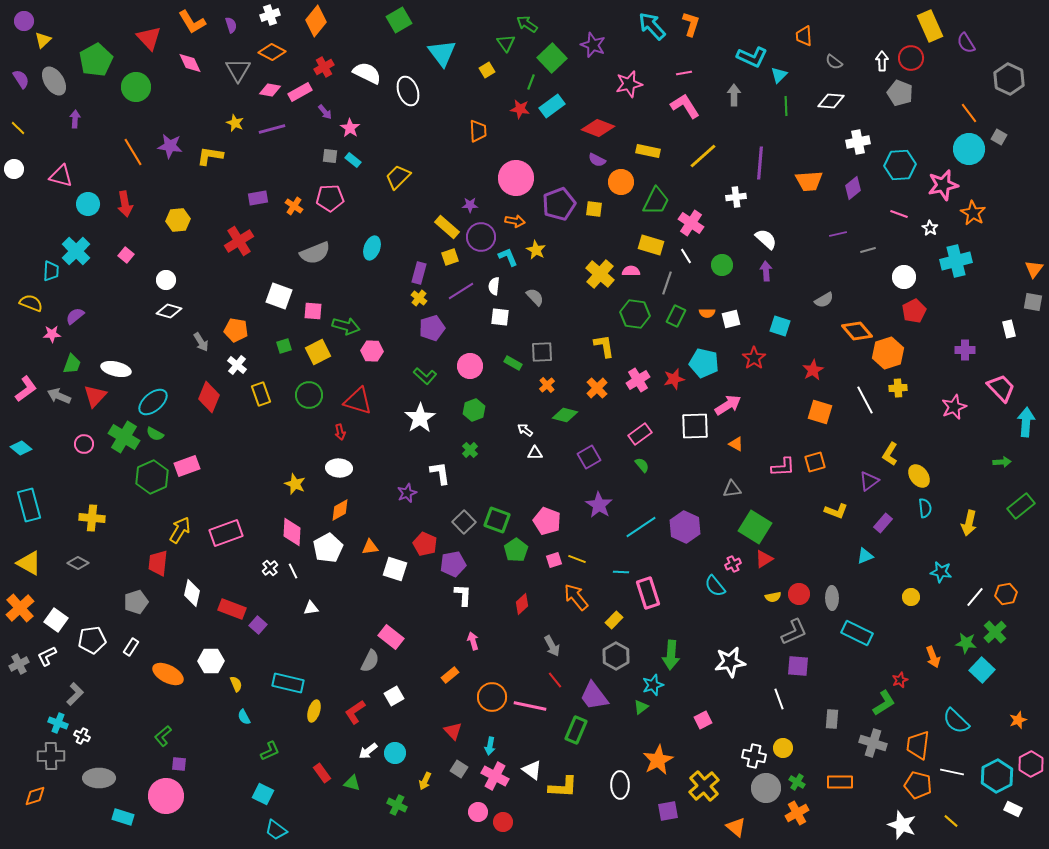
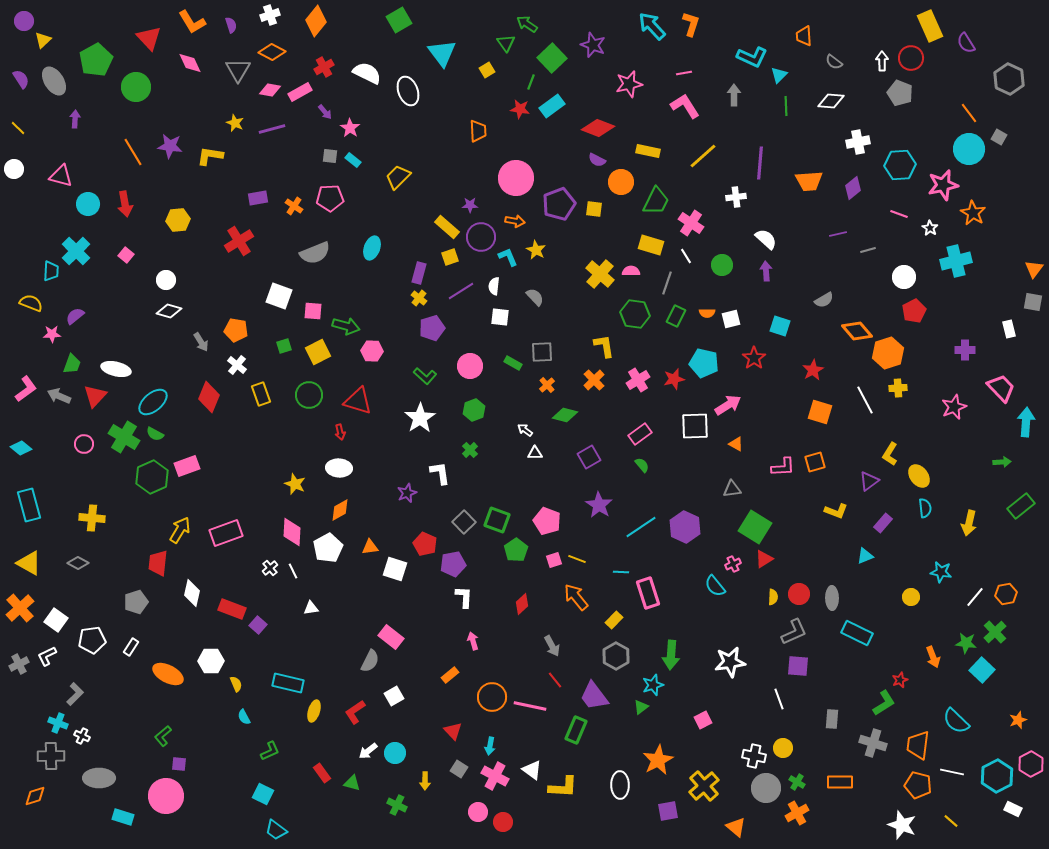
orange cross at (597, 388): moved 3 px left, 8 px up
white L-shape at (463, 595): moved 1 px right, 2 px down
yellow semicircle at (773, 597): rotated 77 degrees counterclockwise
yellow arrow at (425, 781): rotated 24 degrees counterclockwise
